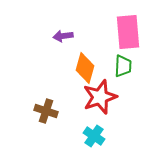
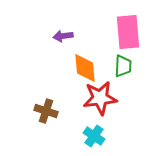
orange diamond: rotated 20 degrees counterclockwise
red star: moved 1 px down; rotated 12 degrees clockwise
